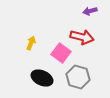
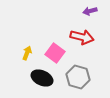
yellow arrow: moved 4 px left, 10 px down
pink square: moved 6 px left
